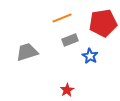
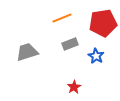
gray rectangle: moved 4 px down
blue star: moved 6 px right
red star: moved 7 px right, 3 px up
